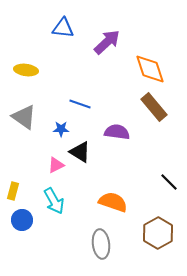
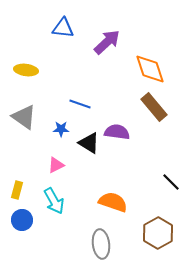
black triangle: moved 9 px right, 9 px up
black line: moved 2 px right
yellow rectangle: moved 4 px right, 1 px up
